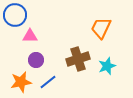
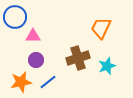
blue circle: moved 2 px down
pink triangle: moved 3 px right
brown cross: moved 1 px up
